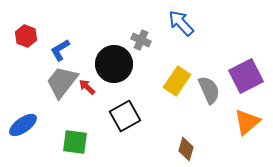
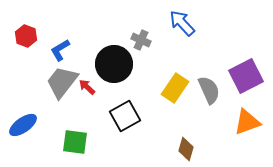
blue arrow: moved 1 px right
yellow rectangle: moved 2 px left, 7 px down
orange triangle: rotated 20 degrees clockwise
